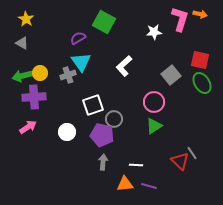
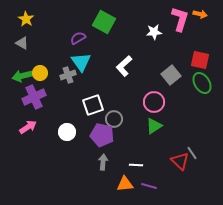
purple cross: rotated 20 degrees counterclockwise
